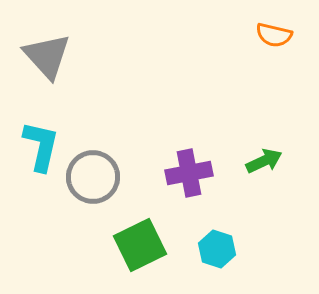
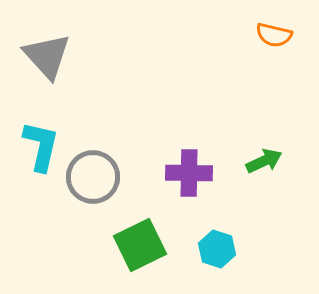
purple cross: rotated 12 degrees clockwise
